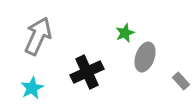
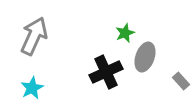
gray arrow: moved 4 px left
black cross: moved 19 px right
